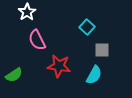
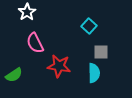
cyan square: moved 2 px right, 1 px up
pink semicircle: moved 2 px left, 3 px down
gray square: moved 1 px left, 2 px down
cyan semicircle: moved 2 px up; rotated 30 degrees counterclockwise
